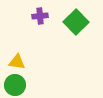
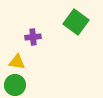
purple cross: moved 7 px left, 21 px down
green square: rotated 10 degrees counterclockwise
